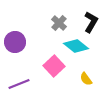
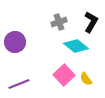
gray cross: moved 1 px up; rotated 28 degrees clockwise
pink square: moved 10 px right, 9 px down
